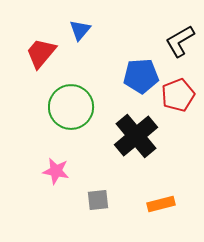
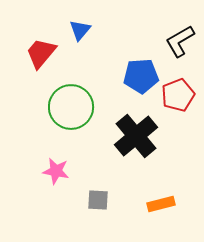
gray square: rotated 10 degrees clockwise
